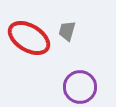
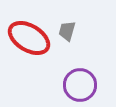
purple circle: moved 2 px up
